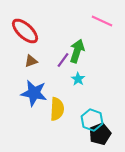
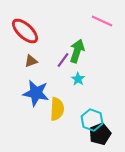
blue star: moved 2 px right
